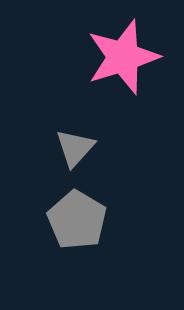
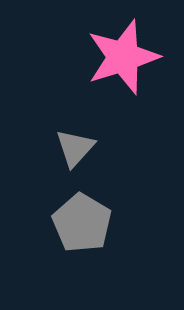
gray pentagon: moved 5 px right, 3 px down
